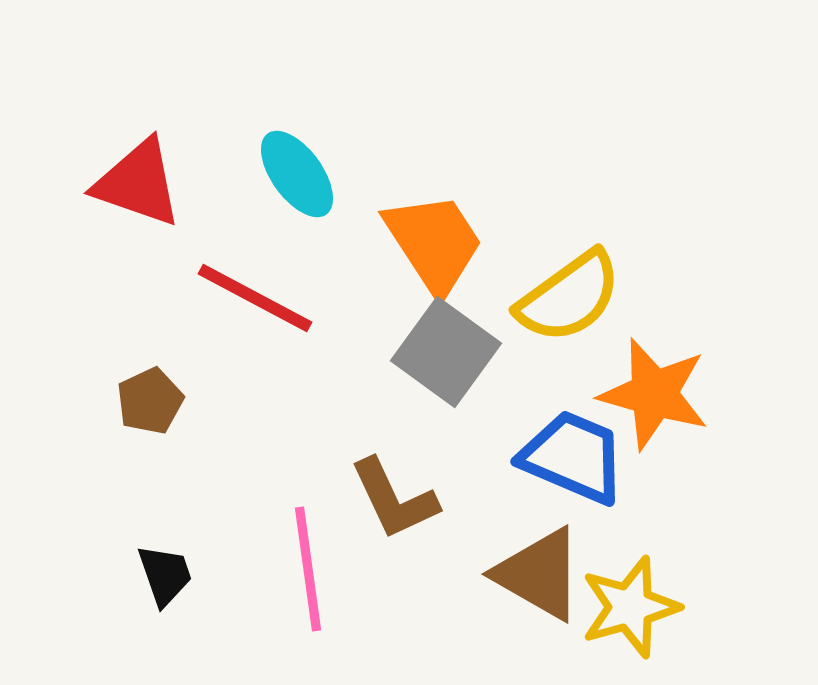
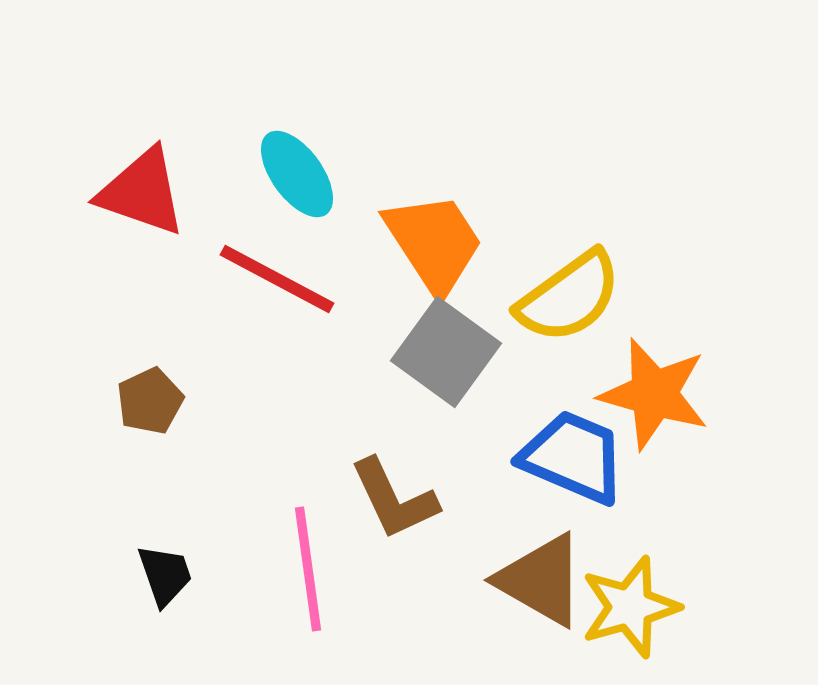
red triangle: moved 4 px right, 9 px down
red line: moved 22 px right, 19 px up
brown triangle: moved 2 px right, 6 px down
